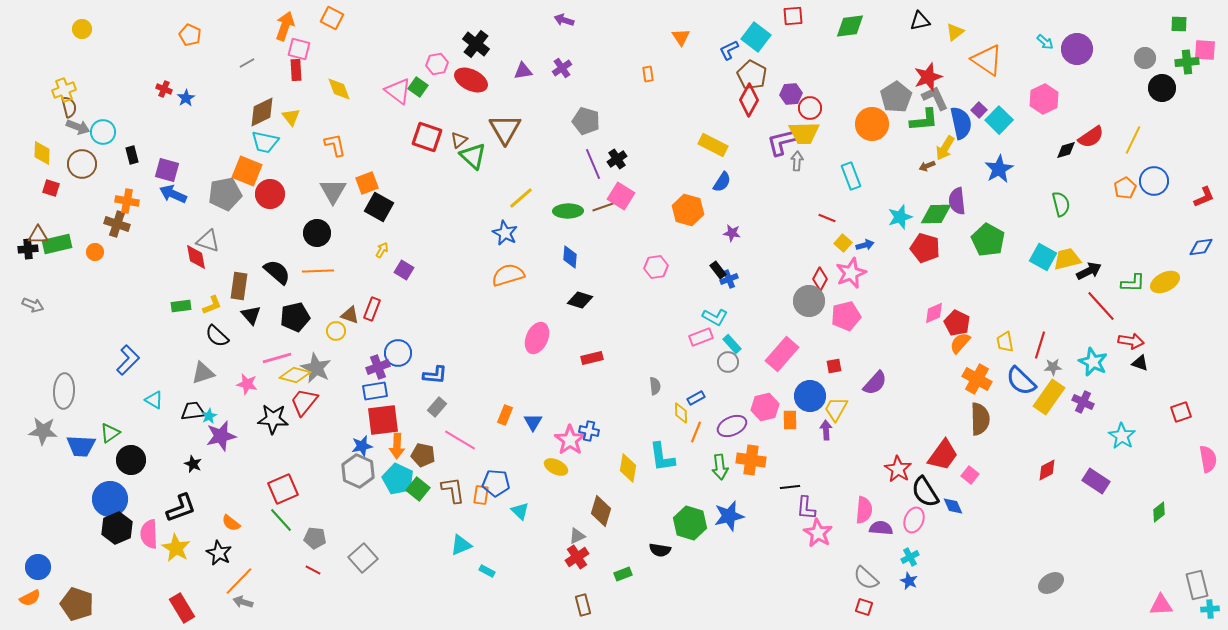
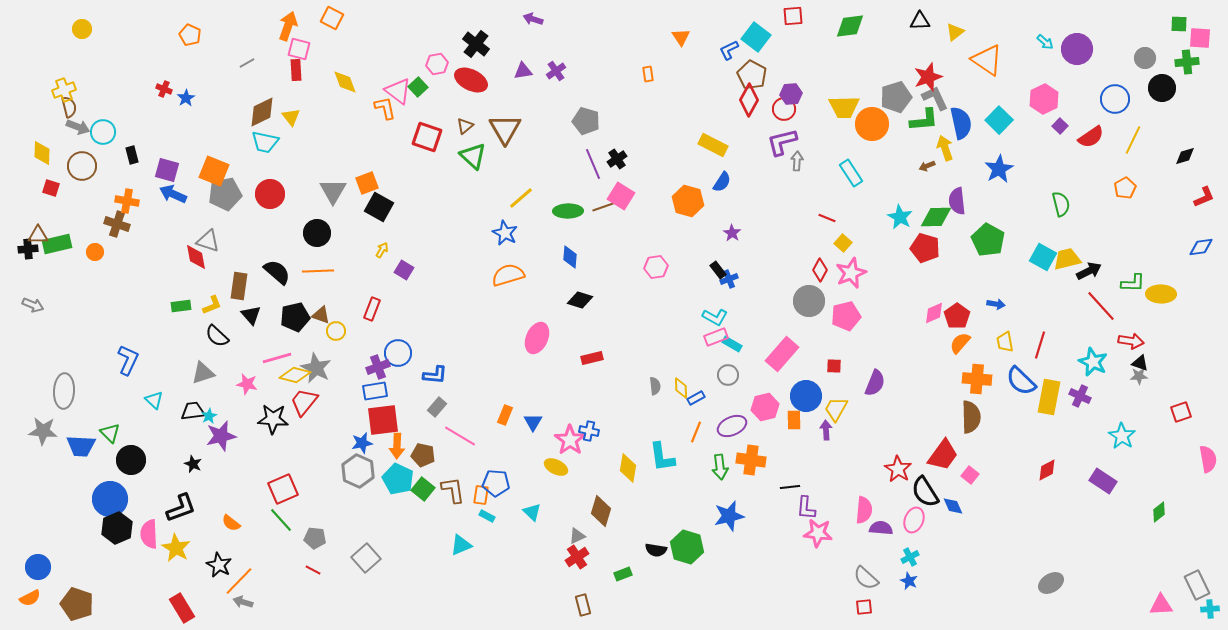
purple arrow at (564, 20): moved 31 px left, 1 px up
black triangle at (920, 21): rotated 10 degrees clockwise
orange arrow at (285, 26): moved 3 px right
pink square at (1205, 50): moved 5 px left, 12 px up
purple cross at (562, 68): moved 6 px left, 3 px down
green square at (418, 87): rotated 12 degrees clockwise
yellow diamond at (339, 89): moved 6 px right, 7 px up
gray pentagon at (896, 97): rotated 16 degrees clockwise
red circle at (810, 108): moved 26 px left, 1 px down
purple square at (979, 110): moved 81 px right, 16 px down
yellow trapezoid at (804, 133): moved 40 px right, 26 px up
brown triangle at (459, 140): moved 6 px right, 14 px up
orange L-shape at (335, 145): moved 50 px right, 37 px up
yellow arrow at (945, 148): rotated 130 degrees clockwise
black diamond at (1066, 150): moved 119 px right, 6 px down
brown circle at (82, 164): moved 2 px down
orange square at (247, 171): moved 33 px left
cyan rectangle at (851, 176): moved 3 px up; rotated 12 degrees counterclockwise
blue circle at (1154, 181): moved 39 px left, 82 px up
orange hexagon at (688, 210): moved 9 px up
green diamond at (936, 214): moved 3 px down
cyan star at (900, 217): rotated 25 degrees counterclockwise
purple star at (732, 233): rotated 24 degrees clockwise
blue arrow at (865, 245): moved 131 px right, 59 px down; rotated 24 degrees clockwise
red diamond at (820, 279): moved 9 px up
yellow ellipse at (1165, 282): moved 4 px left, 12 px down; rotated 28 degrees clockwise
brown triangle at (350, 315): moved 29 px left
red pentagon at (957, 323): moved 7 px up; rotated 10 degrees clockwise
pink rectangle at (701, 337): moved 15 px right
cyan rectangle at (732, 344): rotated 18 degrees counterclockwise
blue L-shape at (128, 360): rotated 20 degrees counterclockwise
gray circle at (728, 362): moved 13 px down
red square at (834, 366): rotated 14 degrees clockwise
gray star at (1053, 367): moved 86 px right, 9 px down
orange cross at (977, 379): rotated 24 degrees counterclockwise
purple semicircle at (875, 383): rotated 20 degrees counterclockwise
blue circle at (810, 396): moved 4 px left
yellow rectangle at (1049, 397): rotated 24 degrees counterclockwise
cyan triangle at (154, 400): rotated 12 degrees clockwise
purple cross at (1083, 402): moved 3 px left, 6 px up
yellow diamond at (681, 413): moved 25 px up
brown semicircle at (980, 419): moved 9 px left, 2 px up
orange rectangle at (790, 420): moved 4 px right
green triangle at (110, 433): rotated 40 degrees counterclockwise
pink line at (460, 440): moved 4 px up
blue star at (362, 446): moved 3 px up
purple rectangle at (1096, 481): moved 7 px right
green square at (418, 489): moved 5 px right
cyan triangle at (520, 511): moved 12 px right, 1 px down
green hexagon at (690, 523): moved 3 px left, 24 px down
pink star at (818, 533): rotated 24 degrees counterclockwise
black semicircle at (660, 550): moved 4 px left
black star at (219, 553): moved 12 px down
gray square at (363, 558): moved 3 px right
cyan rectangle at (487, 571): moved 55 px up
gray rectangle at (1197, 585): rotated 12 degrees counterclockwise
red square at (864, 607): rotated 24 degrees counterclockwise
